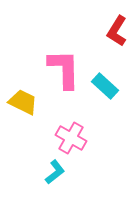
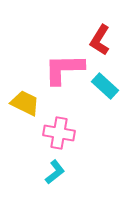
red L-shape: moved 17 px left, 9 px down
pink L-shape: rotated 90 degrees counterclockwise
yellow trapezoid: moved 2 px right, 1 px down
pink cross: moved 12 px left, 5 px up; rotated 20 degrees counterclockwise
